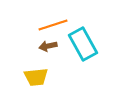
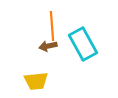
orange line: moved 1 px left, 1 px down; rotated 76 degrees counterclockwise
yellow trapezoid: moved 4 px down
